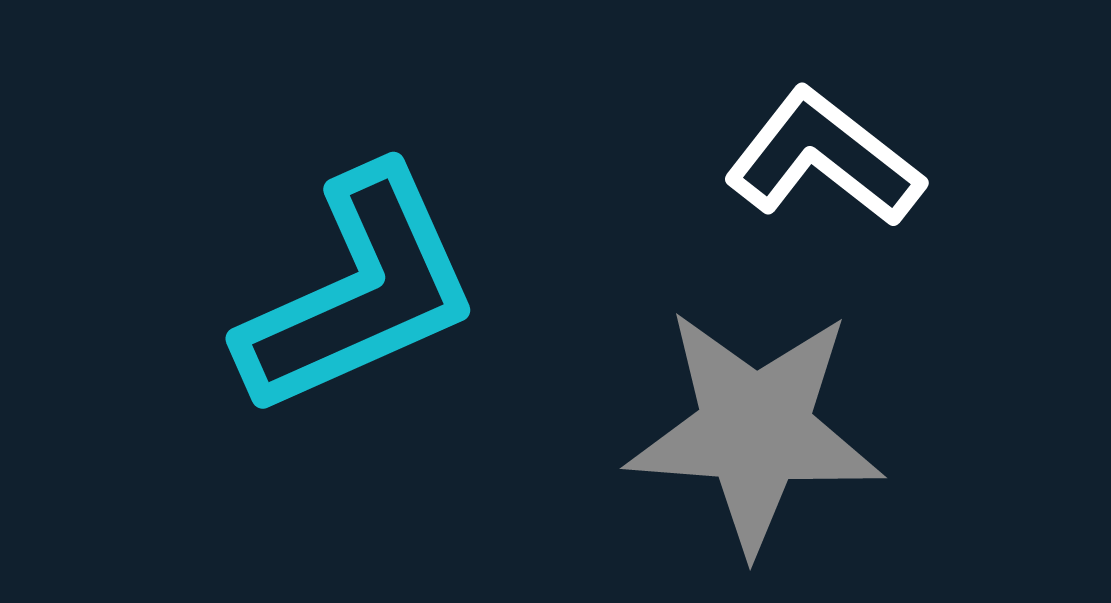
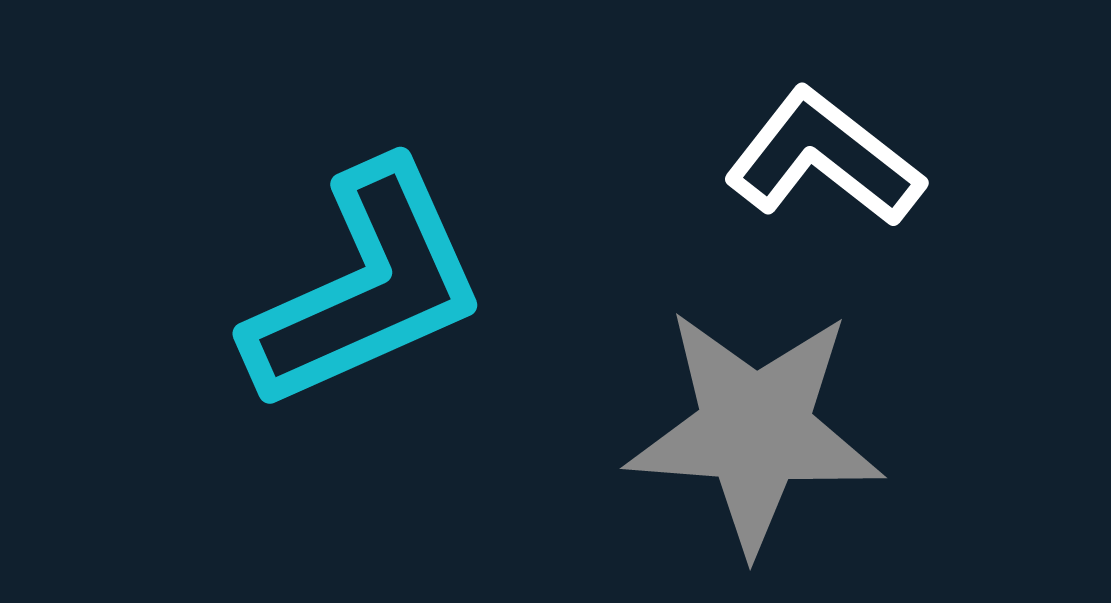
cyan L-shape: moved 7 px right, 5 px up
